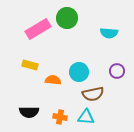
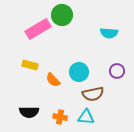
green circle: moved 5 px left, 3 px up
orange semicircle: rotated 140 degrees counterclockwise
